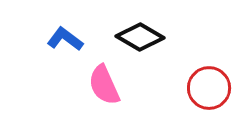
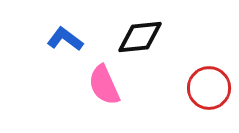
black diamond: rotated 36 degrees counterclockwise
